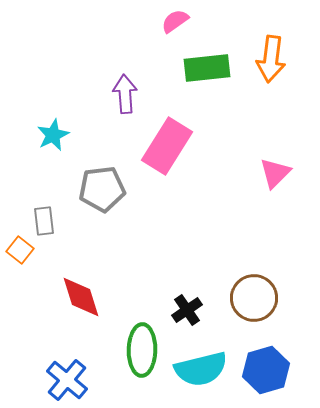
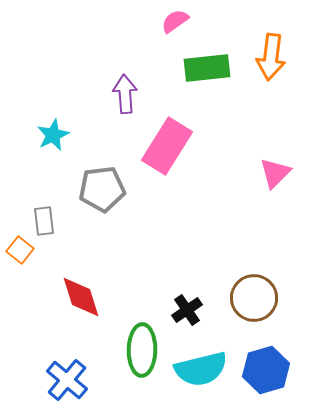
orange arrow: moved 2 px up
